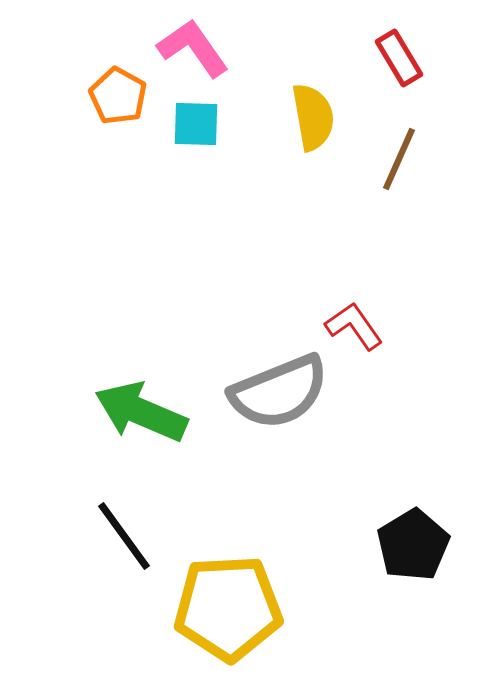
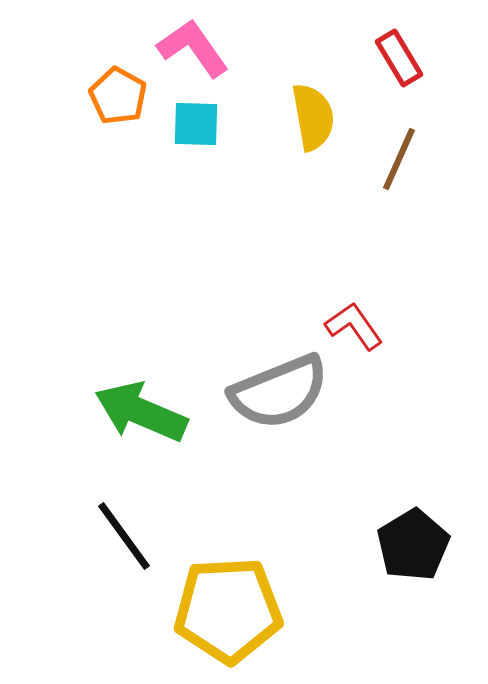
yellow pentagon: moved 2 px down
